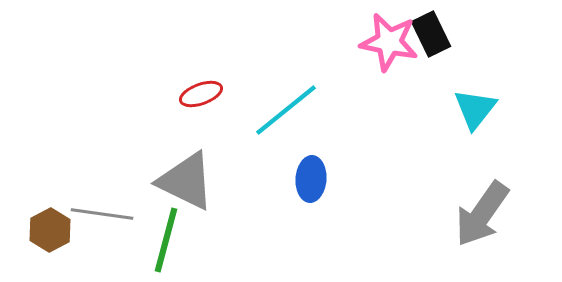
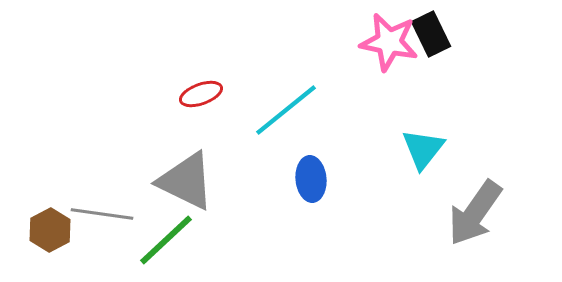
cyan triangle: moved 52 px left, 40 px down
blue ellipse: rotated 9 degrees counterclockwise
gray arrow: moved 7 px left, 1 px up
green line: rotated 32 degrees clockwise
